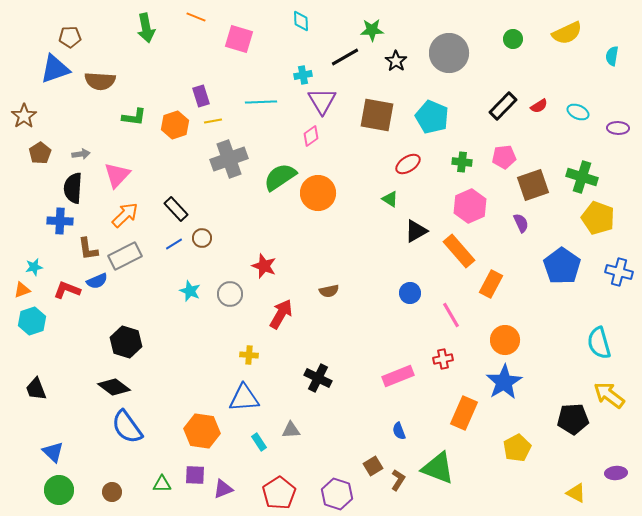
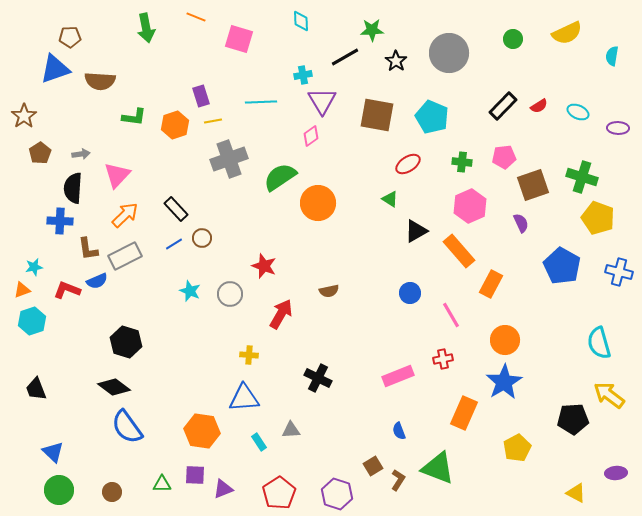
orange circle at (318, 193): moved 10 px down
blue pentagon at (562, 266): rotated 6 degrees counterclockwise
